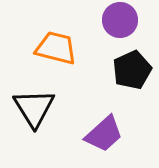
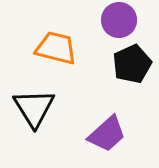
purple circle: moved 1 px left
black pentagon: moved 6 px up
purple trapezoid: moved 3 px right
